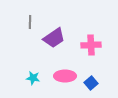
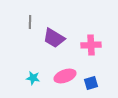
purple trapezoid: rotated 65 degrees clockwise
pink ellipse: rotated 20 degrees counterclockwise
blue square: rotated 24 degrees clockwise
